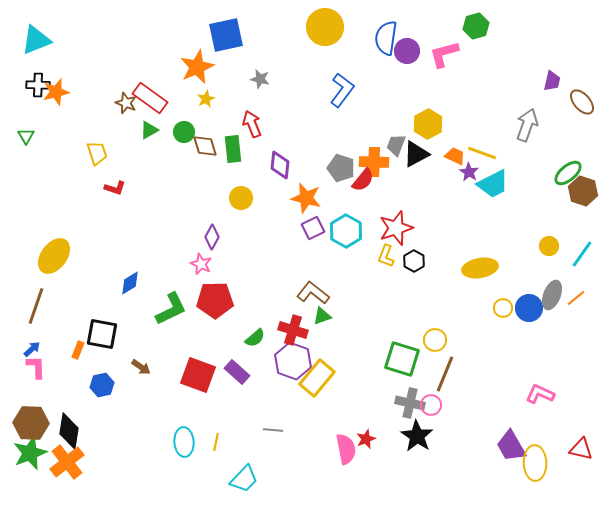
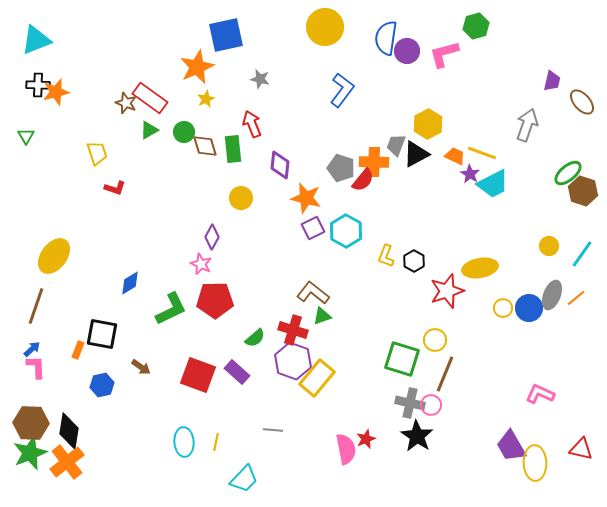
purple star at (469, 172): moved 1 px right, 2 px down
red star at (396, 228): moved 51 px right, 63 px down
